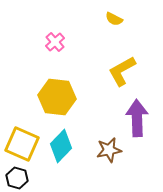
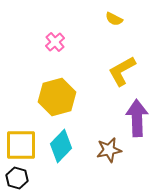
yellow hexagon: rotated 21 degrees counterclockwise
yellow square: moved 1 px left, 1 px down; rotated 24 degrees counterclockwise
